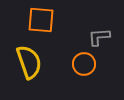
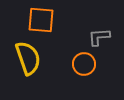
yellow semicircle: moved 1 px left, 4 px up
